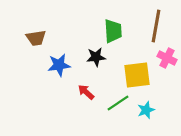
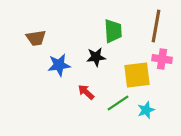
pink cross: moved 5 px left, 1 px down; rotated 18 degrees counterclockwise
